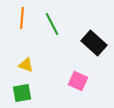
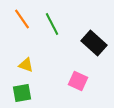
orange line: moved 1 px down; rotated 40 degrees counterclockwise
